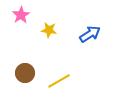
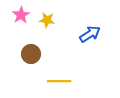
yellow star: moved 2 px left, 10 px up
brown circle: moved 6 px right, 19 px up
yellow line: rotated 30 degrees clockwise
